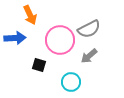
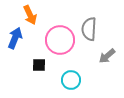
gray semicircle: rotated 120 degrees clockwise
blue arrow: rotated 65 degrees counterclockwise
gray arrow: moved 18 px right
black square: rotated 16 degrees counterclockwise
cyan circle: moved 2 px up
